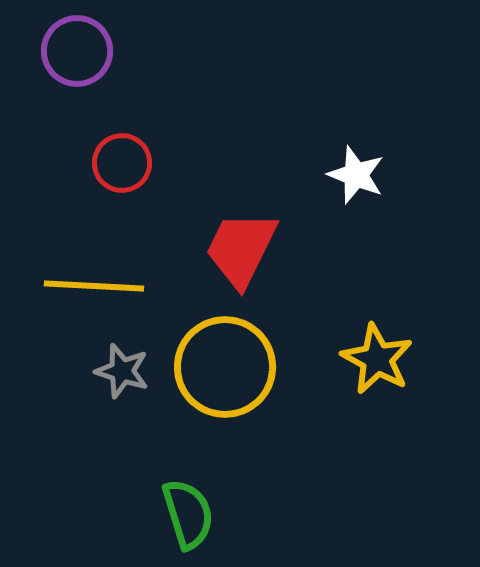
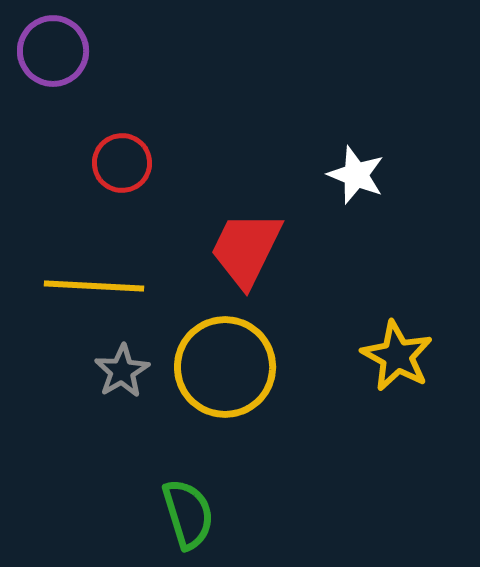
purple circle: moved 24 px left
red trapezoid: moved 5 px right
yellow star: moved 20 px right, 3 px up
gray star: rotated 24 degrees clockwise
